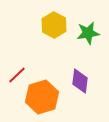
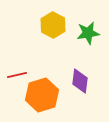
yellow hexagon: moved 1 px left
red line: rotated 30 degrees clockwise
orange hexagon: moved 2 px up
